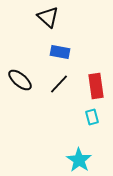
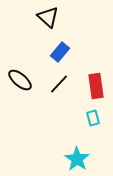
blue rectangle: rotated 60 degrees counterclockwise
cyan rectangle: moved 1 px right, 1 px down
cyan star: moved 2 px left, 1 px up
